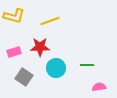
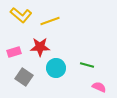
yellow L-shape: moved 7 px right, 1 px up; rotated 25 degrees clockwise
green line: rotated 16 degrees clockwise
pink semicircle: rotated 32 degrees clockwise
